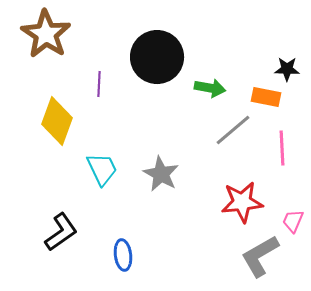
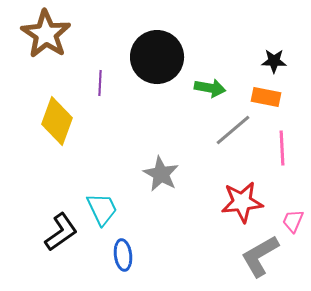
black star: moved 13 px left, 8 px up
purple line: moved 1 px right, 1 px up
cyan trapezoid: moved 40 px down
